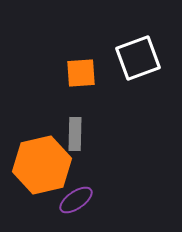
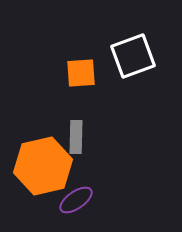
white square: moved 5 px left, 2 px up
gray rectangle: moved 1 px right, 3 px down
orange hexagon: moved 1 px right, 1 px down
